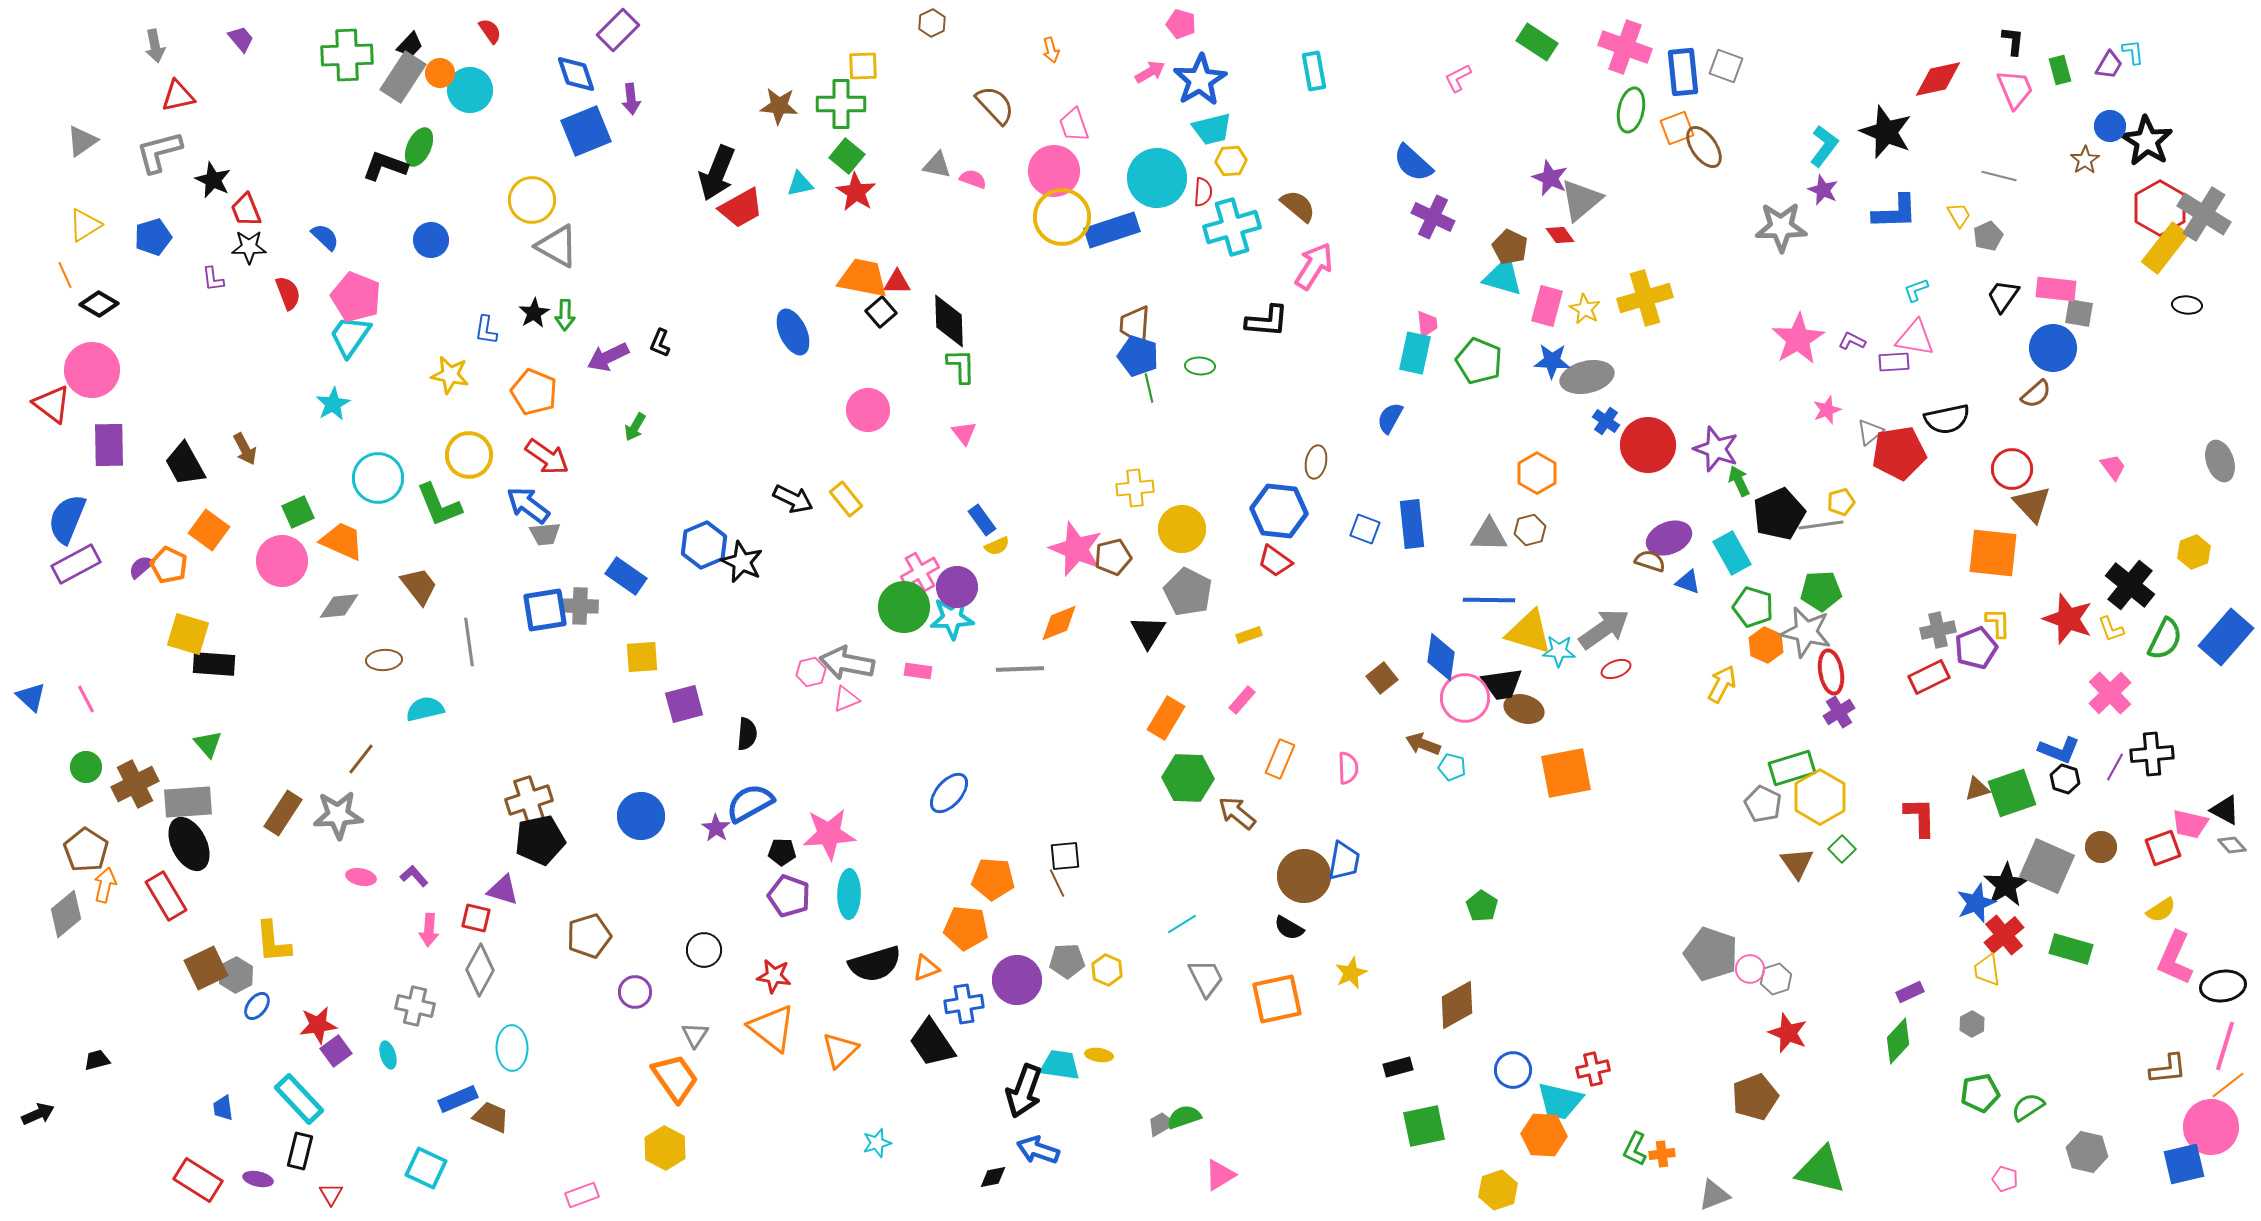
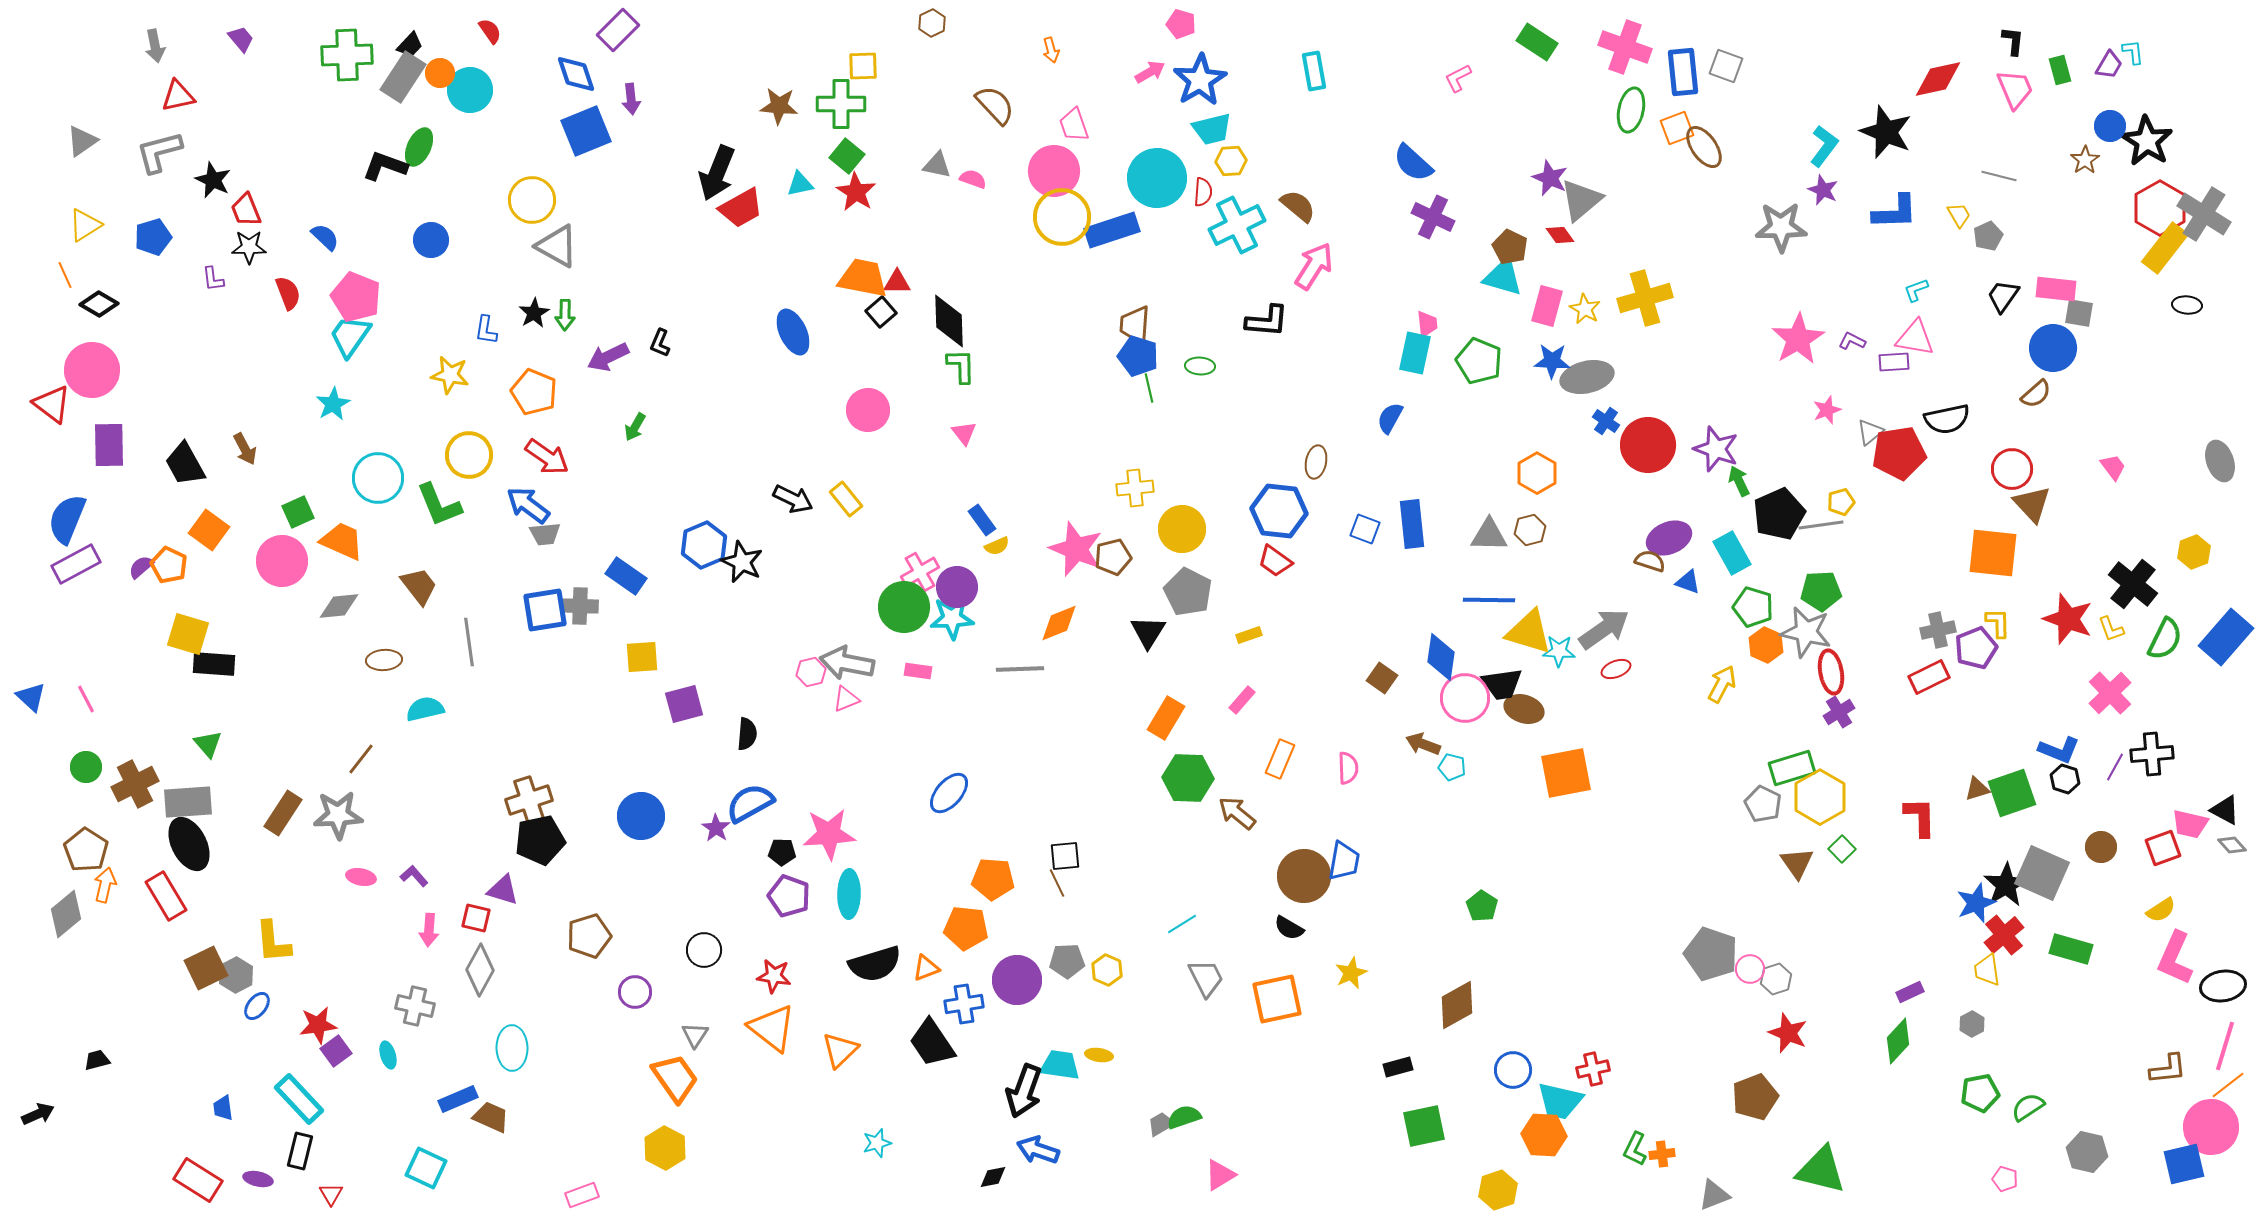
cyan cross at (1232, 227): moved 5 px right, 2 px up; rotated 10 degrees counterclockwise
black cross at (2130, 585): moved 3 px right, 1 px up
brown square at (1382, 678): rotated 16 degrees counterclockwise
gray square at (2047, 866): moved 5 px left, 7 px down
